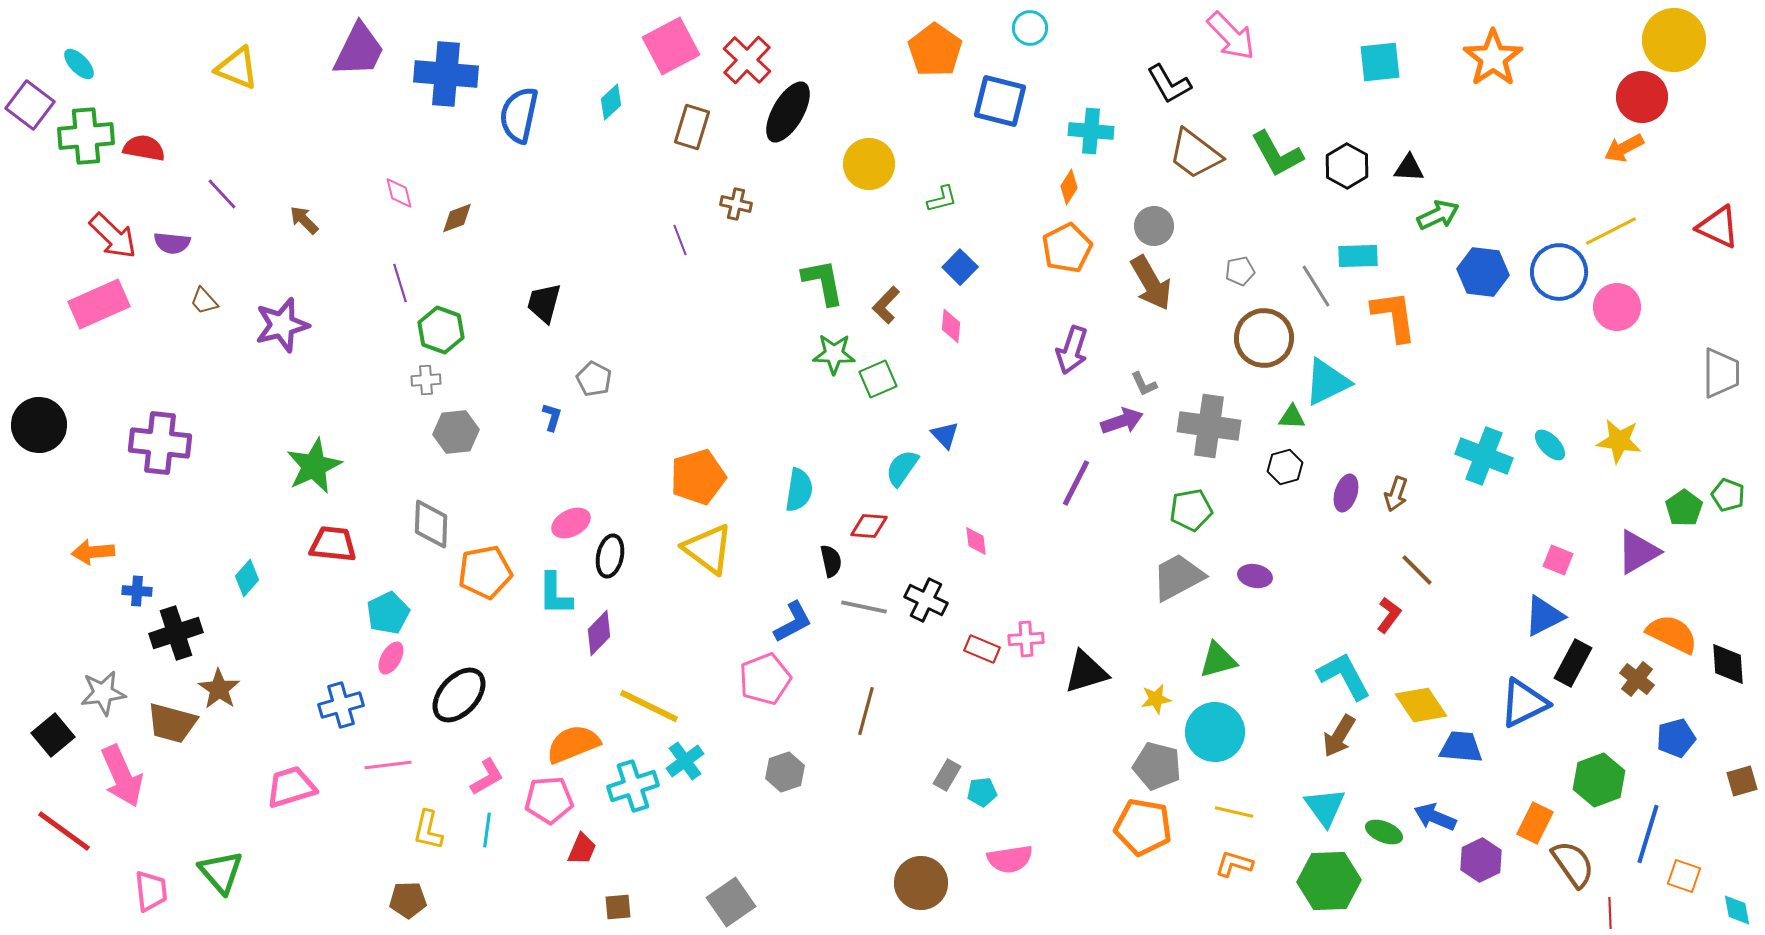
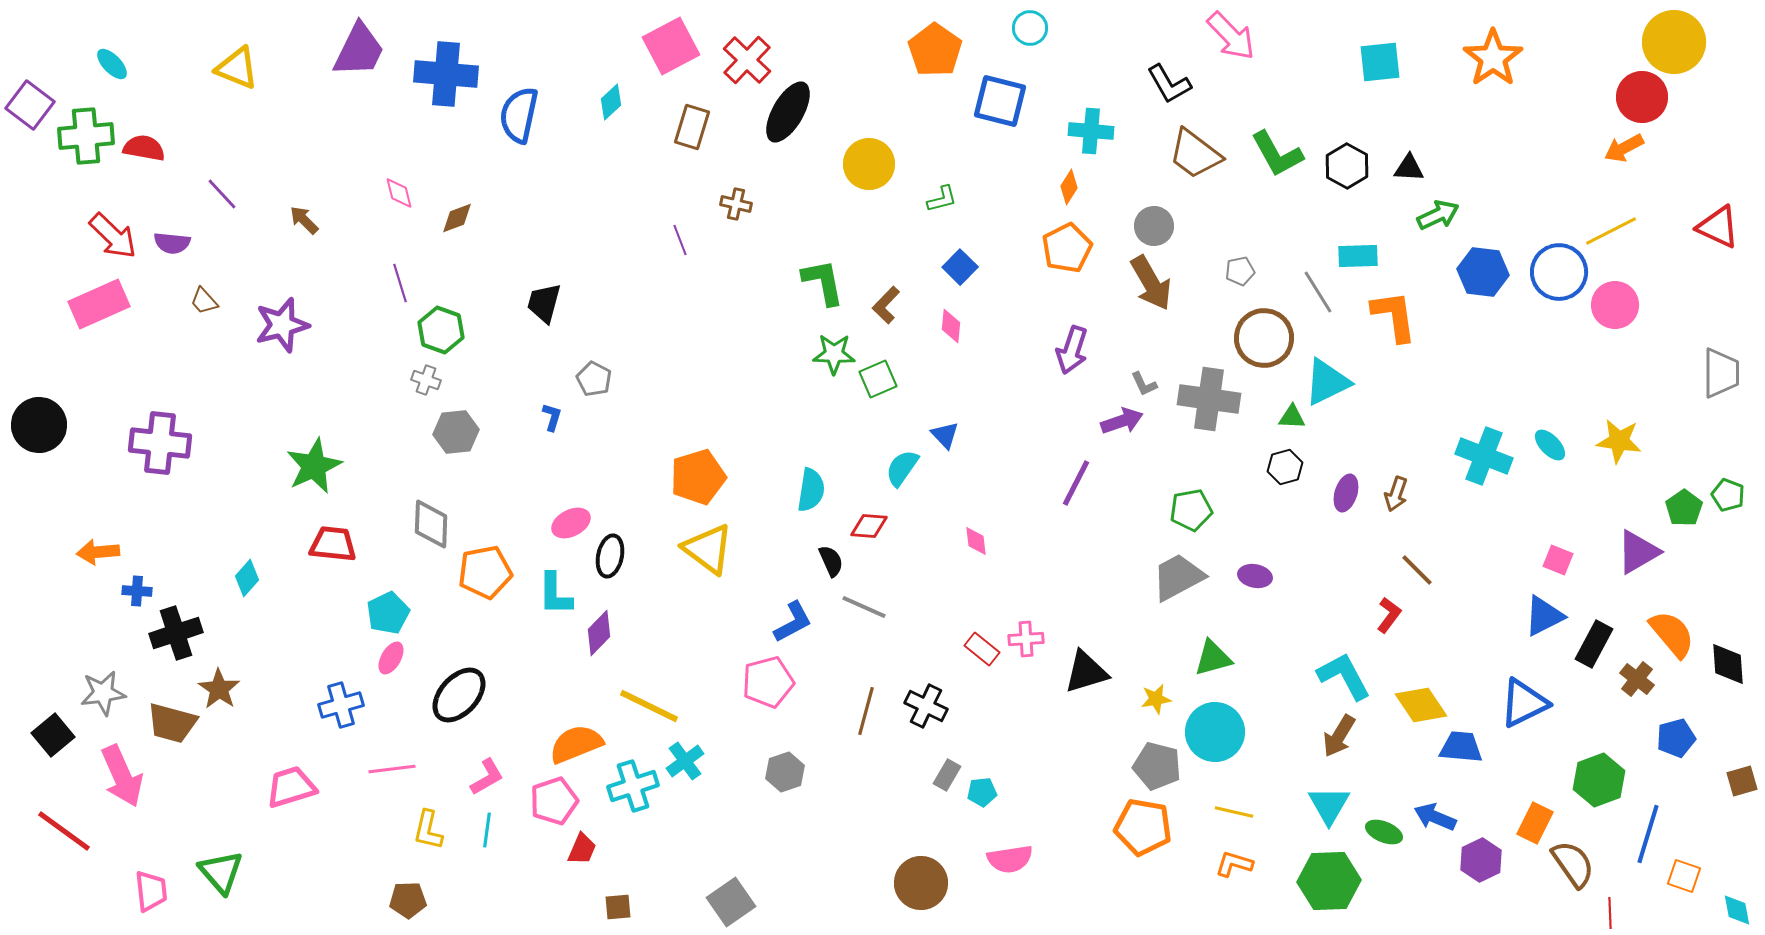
yellow circle at (1674, 40): moved 2 px down
cyan ellipse at (79, 64): moved 33 px right
gray line at (1316, 286): moved 2 px right, 6 px down
pink circle at (1617, 307): moved 2 px left, 2 px up
gray cross at (426, 380): rotated 24 degrees clockwise
gray cross at (1209, 426): moved 27 px up
cyan semicircle at (799, 490): moved 12 px right
orange arrow at (93, 552): moved 5 px right
black semicircle at (831, 561): rotated 12 degrees counterclockwise
black cross at (926, 600): moved 106 px down
gray line at (864, 607): rotated 12 degrees clockwise
orange semicircle at (1672, 634): rotated 24 degrees clockwise
red rectangle at (982, 649): rotated 16 degrees clockwise
green triangle at (1218, 660): moved 5 px left, 2 px up
black rectangle at (1573, 663): moved 21 px right, 19 px up
pink pentagon at (765, 679): moved 3 px right, 3 px down; rotated 6 degrees clockwise
orange semicircle at (573, 744): moved 3 px right
pink line at (388, 765): moved 4 px right, 4 px down
pink pentagon at (549, 800): moved 5 px right, 1 px down; rotated 15 degrees counterclockwise
cyan triangle at (1325, 807): moved 4 px right, 2 px up; rotated 6 degrees clockwise
